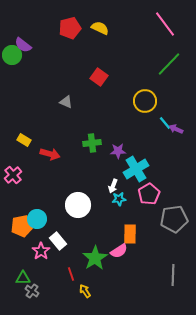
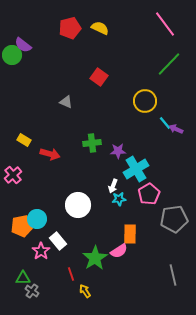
gray line: rotated 15 degrees counterclockwise
